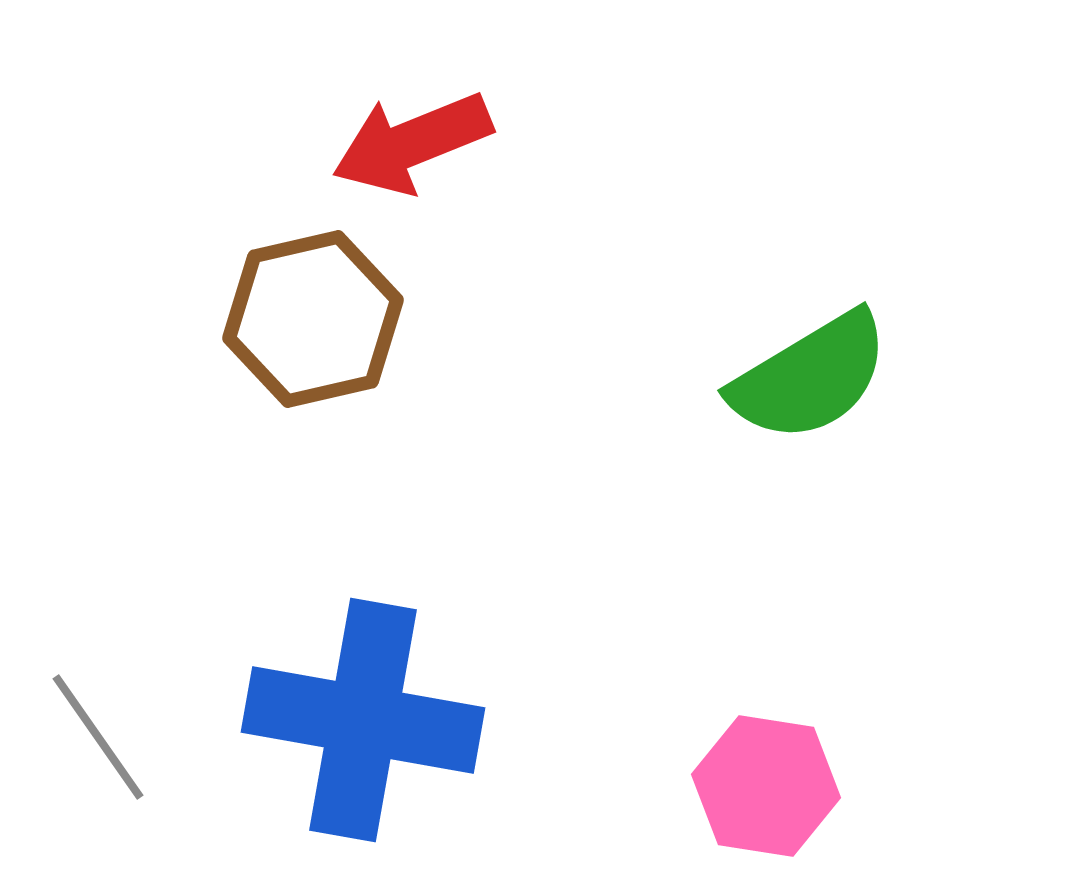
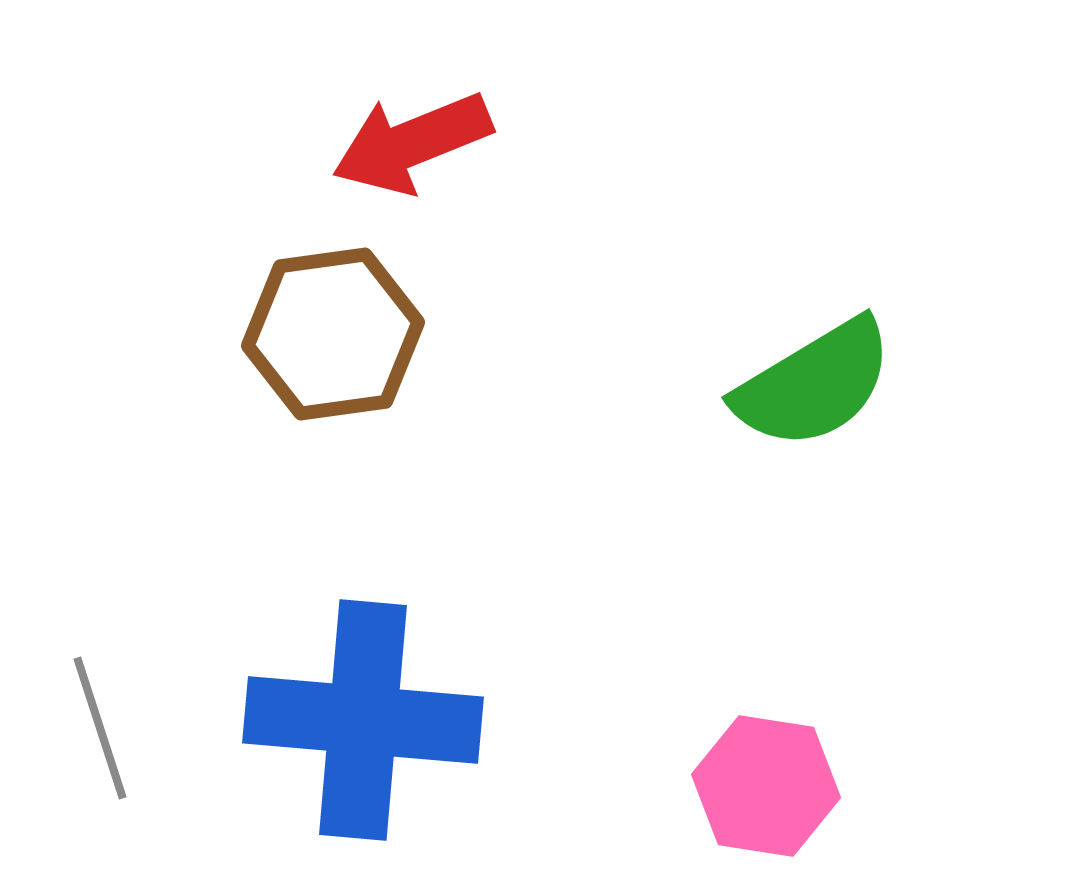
brown hexagon: moved 20 px right, 15 px down; rotated 5 degrees clockwise
green semicircle: moved 4 px right, 7 px down
blue cross: rotated 5 degrees counterclockwise
gray line: moved 2 px right, 9 px up; rotated 17 degrees clockwise
